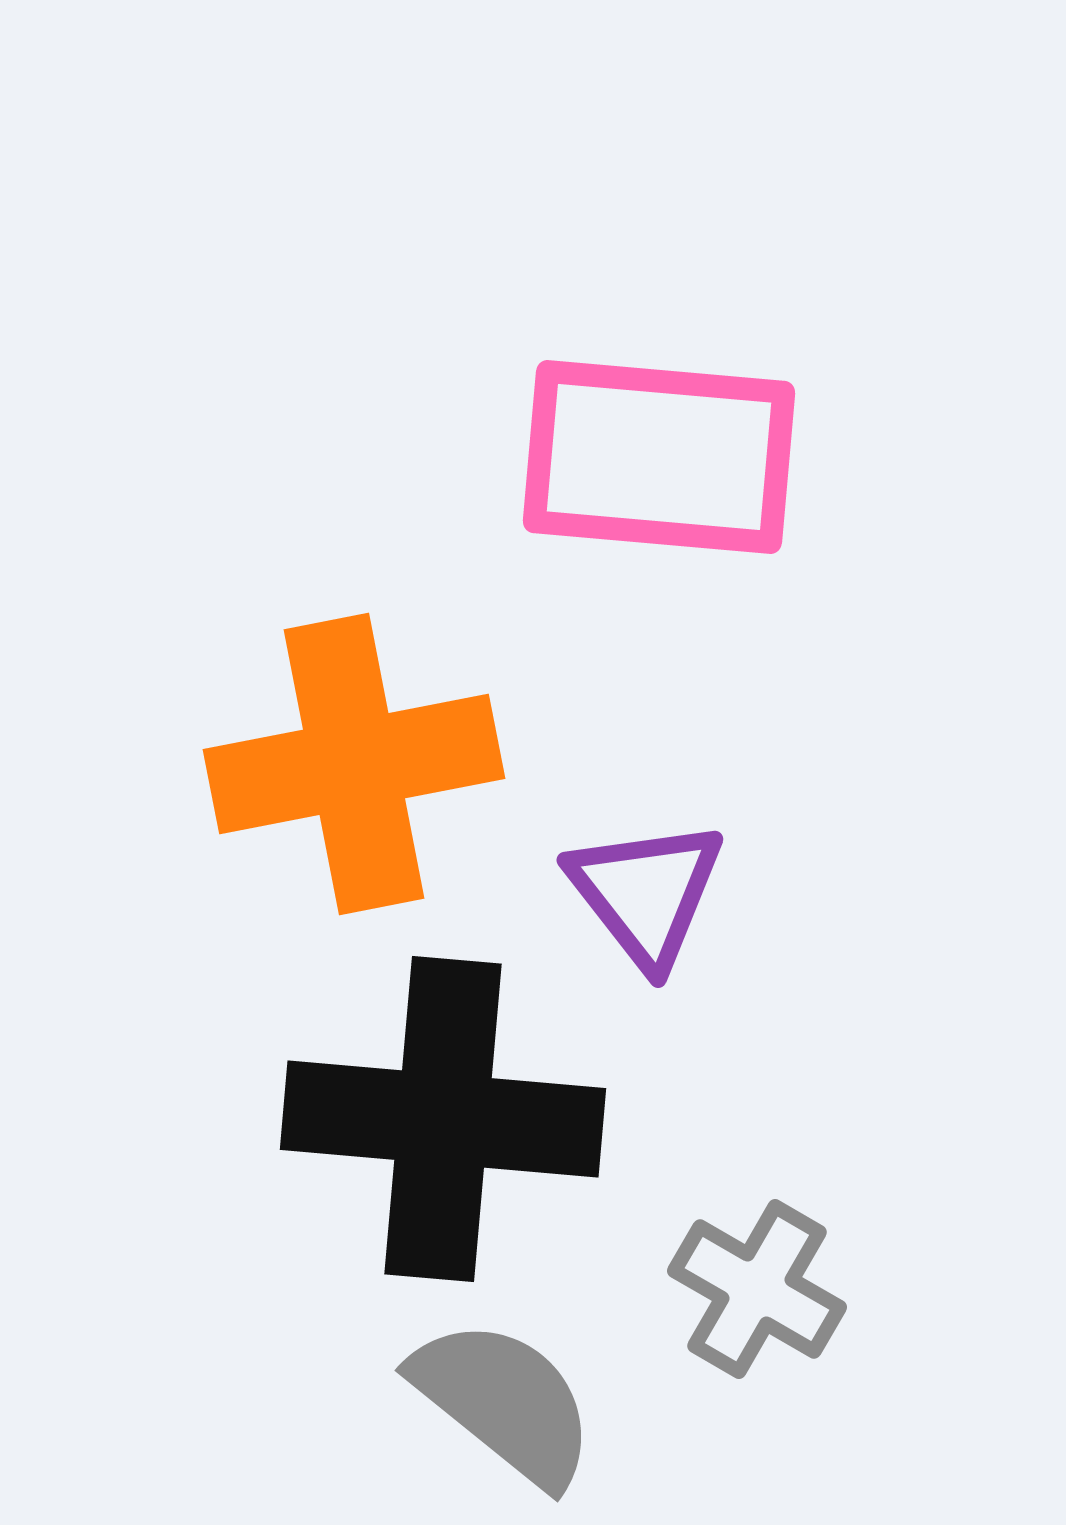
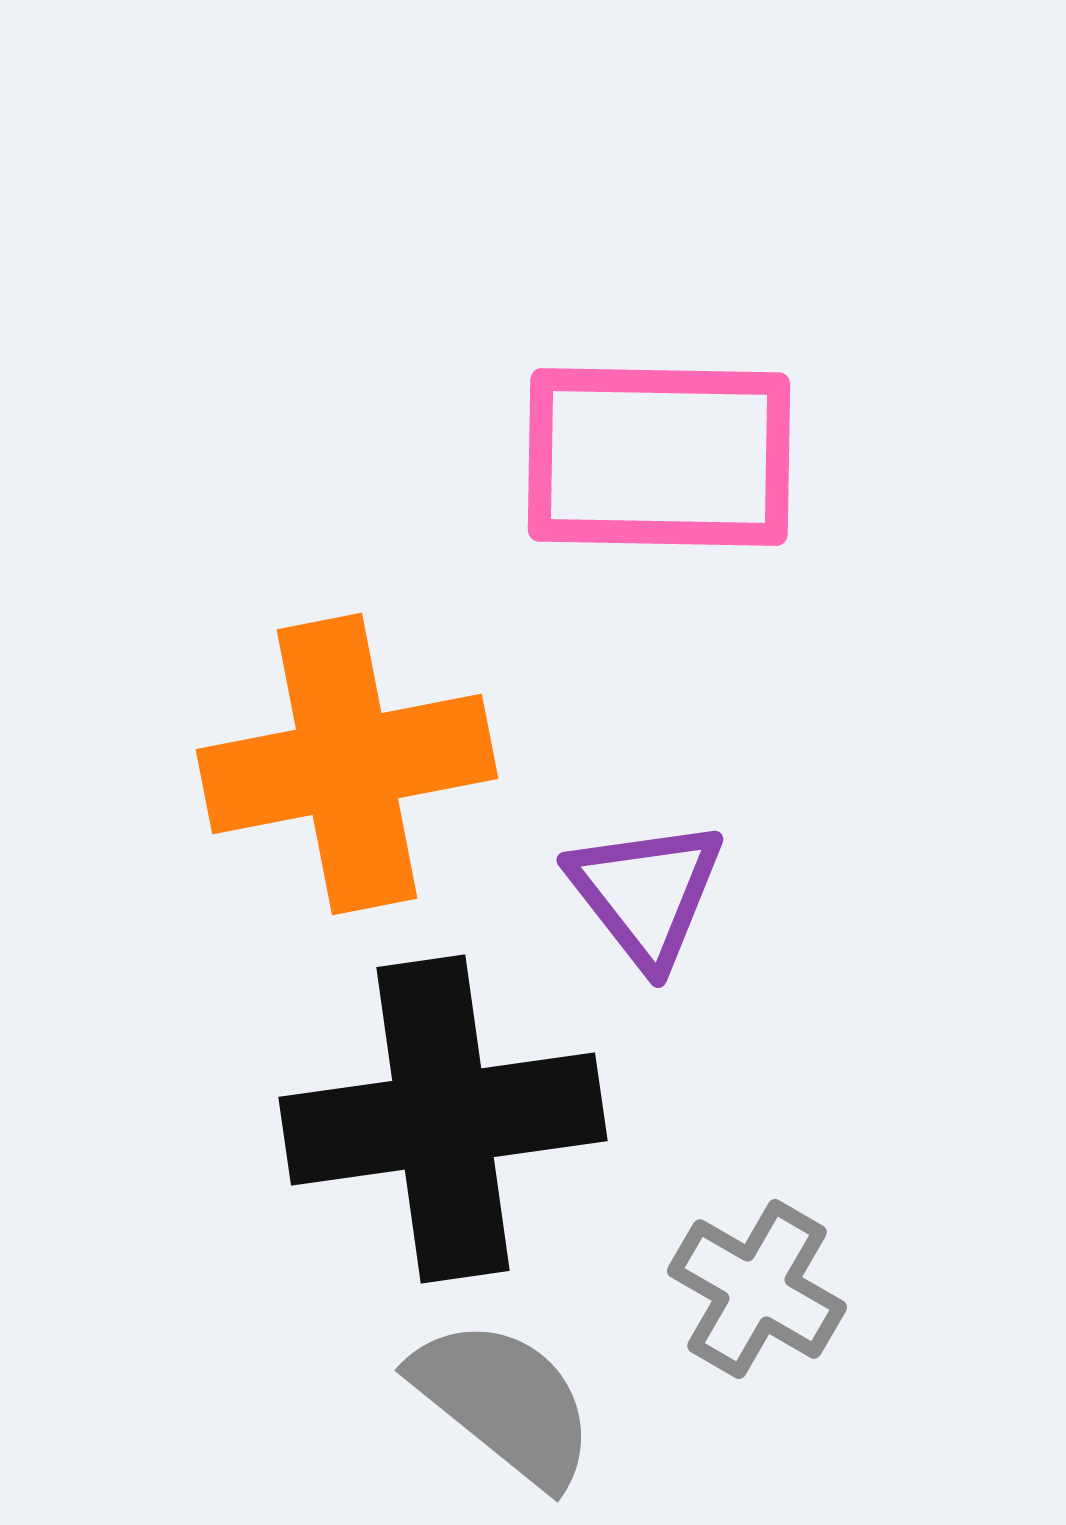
pink rectangle: rotated 4 degrees counterclockwise
orange cross: moved 7 px left
black cross: rotated 13 degrees counterclockwise
